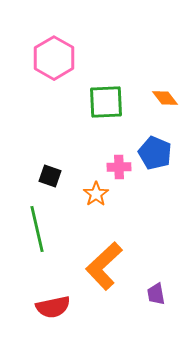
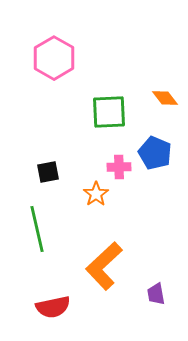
green square: moved 3 px right, 10 px down
black square: moved 2 px left, 4 px up; rotated 30 degrees counterclockwise
